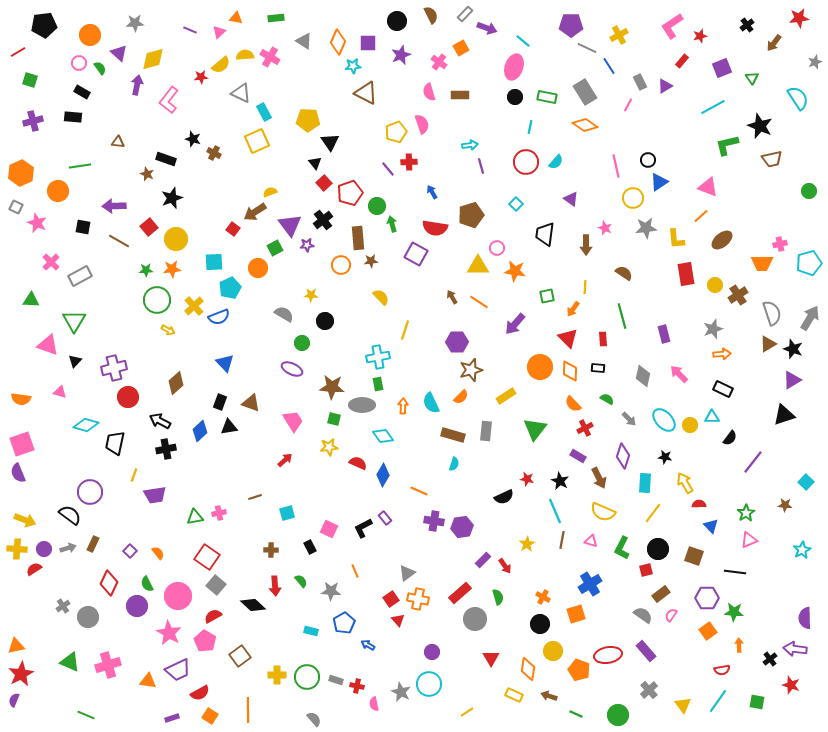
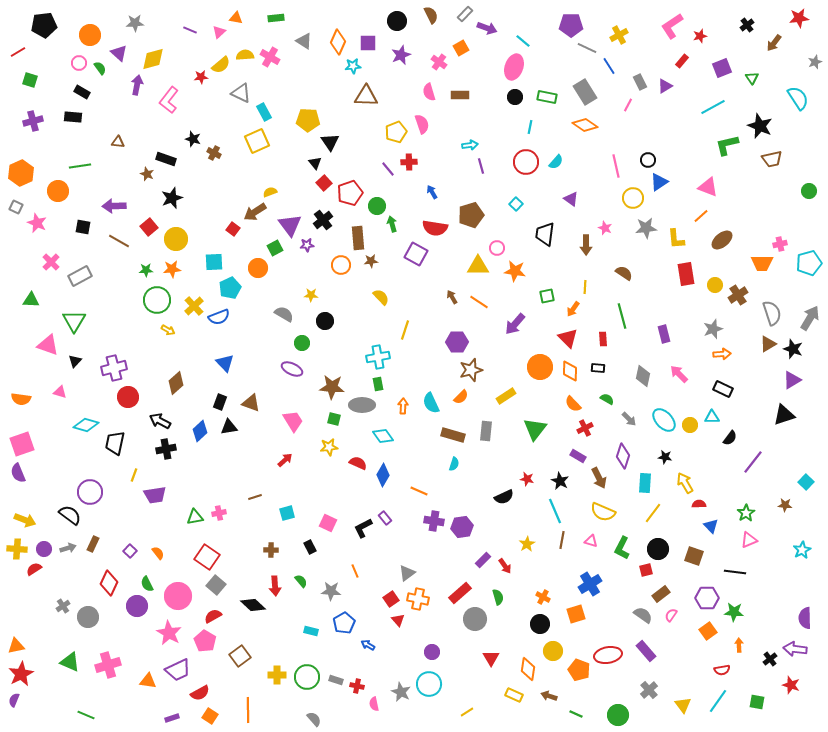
brown triangle at (366, 93): moved 3 px down; rotated 25 degrees counterclockwise
pink square at (329, 529): moved 1 px left, 6 px up
